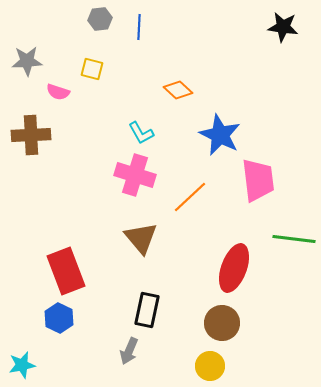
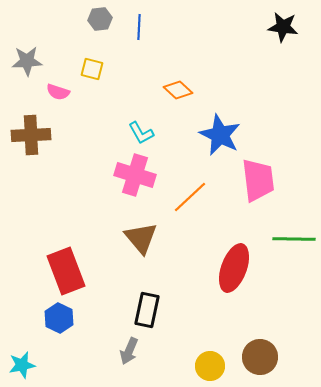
green line: rotated 6 degrees counterclockwise
brown circle: moved 38 px right, 34 px down
